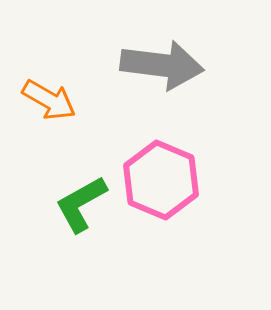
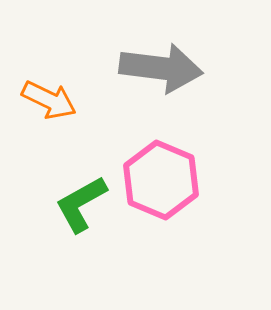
gray arrow: moved 1 px left, 3 px down
orange arrow: rotated 4 degrees counterclockwise
